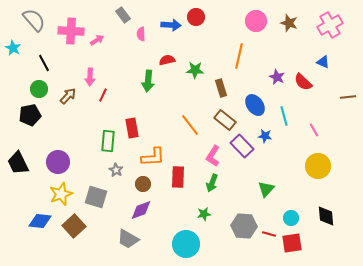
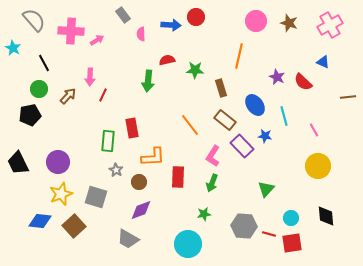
brown circle at (143, 184): moved 4 px left, 2 px up
cyan circle at (186, 244): moved 2 px right
